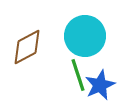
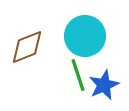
brown diamond: rotated 6 degrees clockwise
blue star: moved 4 px right
